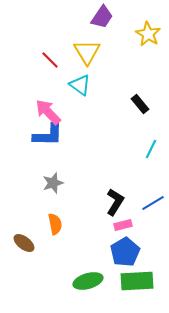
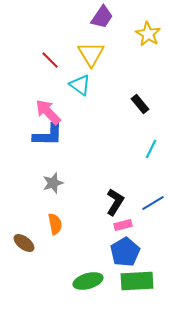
yellow triangle: moved 4 px right, 2 px down
